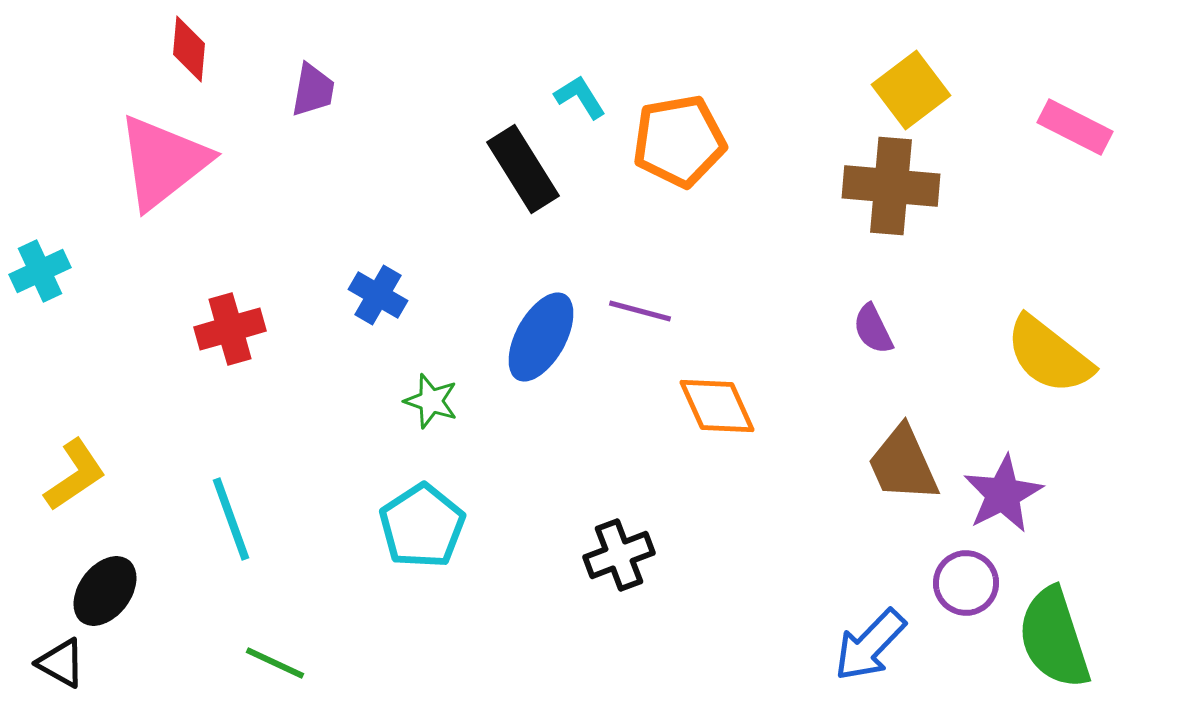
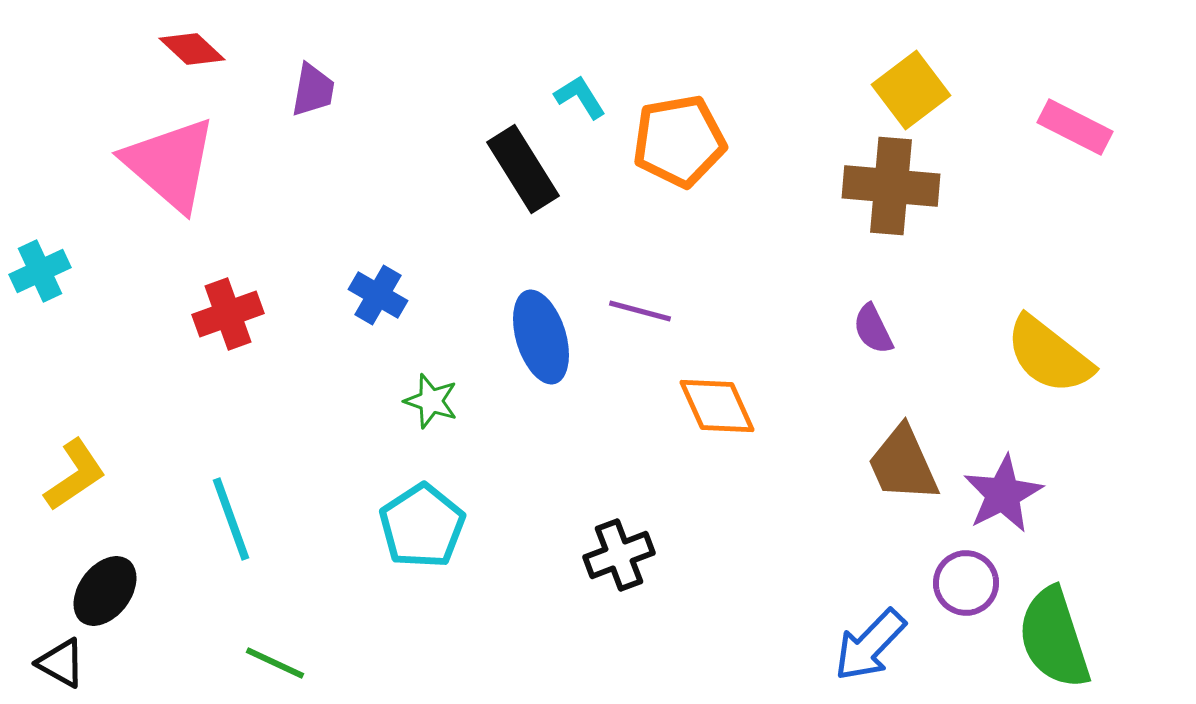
red diamond: moved 3 px right; rotated 52 degrees counterclockwise
pink triangle: moved 7 px right, 2 px down; rotated 41 degrees counterclockwise
red cross: moved 2 px left, 15 px up; rotated 4 degrees counterclockwise
blue ellipse: rotated 46 degrees counterclockwise
